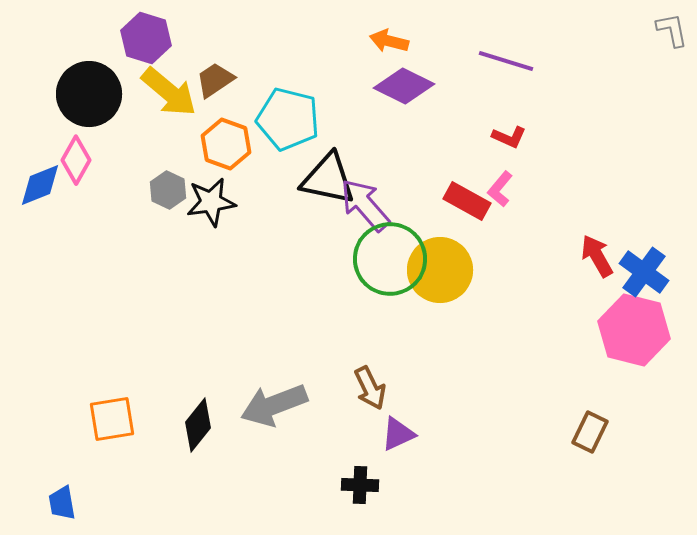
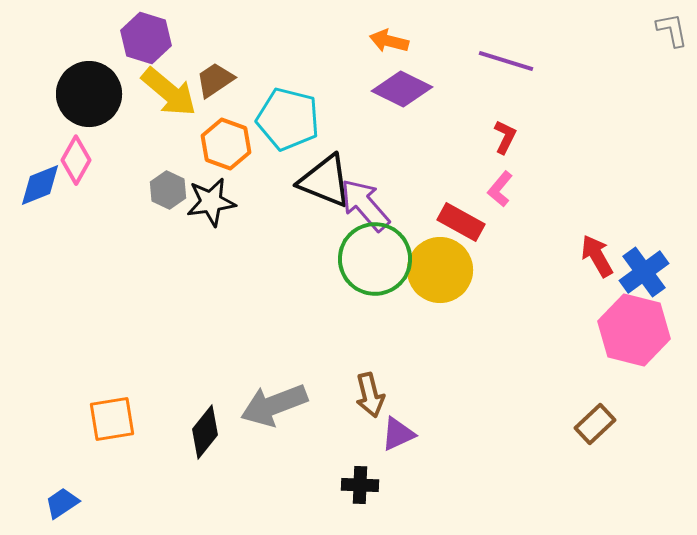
purple diamond: moved 2 px left, 3 px down
red L-shape: moved 4 px left; rotated 88 degrees counterclockwise
black triangle: moved 3 px left, 2 px down; rotated 10 degrees clockwise
red rectangle: moved 6 px left, 21 px down
green circle: moved 15 px left
blue cross: rotated 18 degrees clockwise
brown arrow: moved 7 px down; rotated 12 degrees clockwise
black diamond: moved 7 px right, 7 px down
brown rectangle: moved 5 px right, 8 px up; rotated 21 degrees clockwise
blue trapezoid: rotated 66 degrees clockwise
